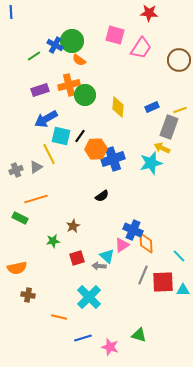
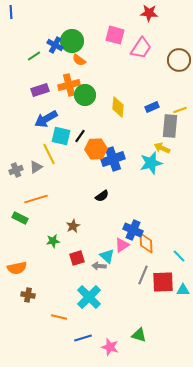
gray rectangle at (169, 127): moved 1 px right, 1 px up; rotated 15 degrees counterclockwise
